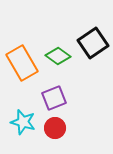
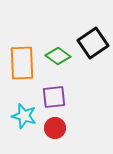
orange rectangle: rotated 28 degrees clockwise
purple square: moved 1 px up; rotated 15 degrees clockwise
cyan star: moved 1 px right, 6 px up
